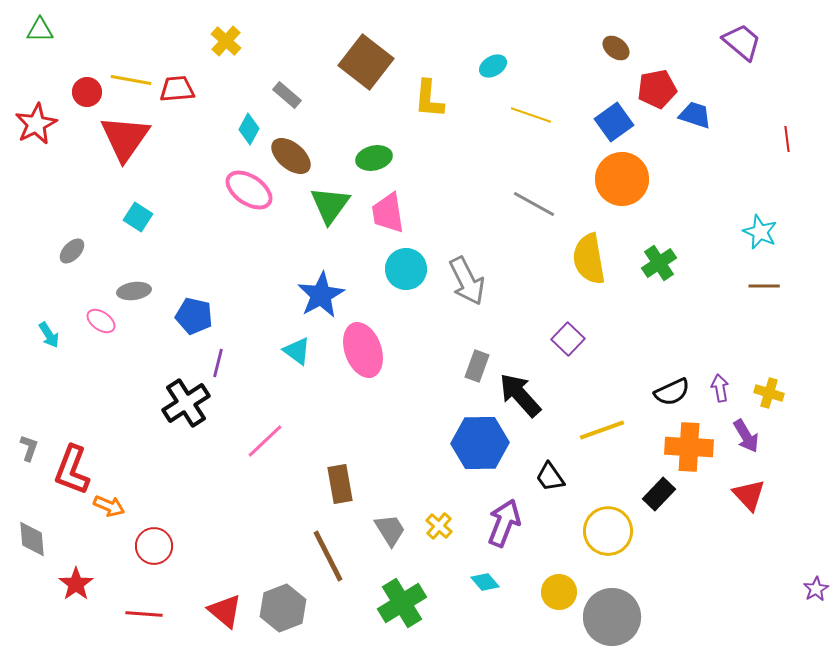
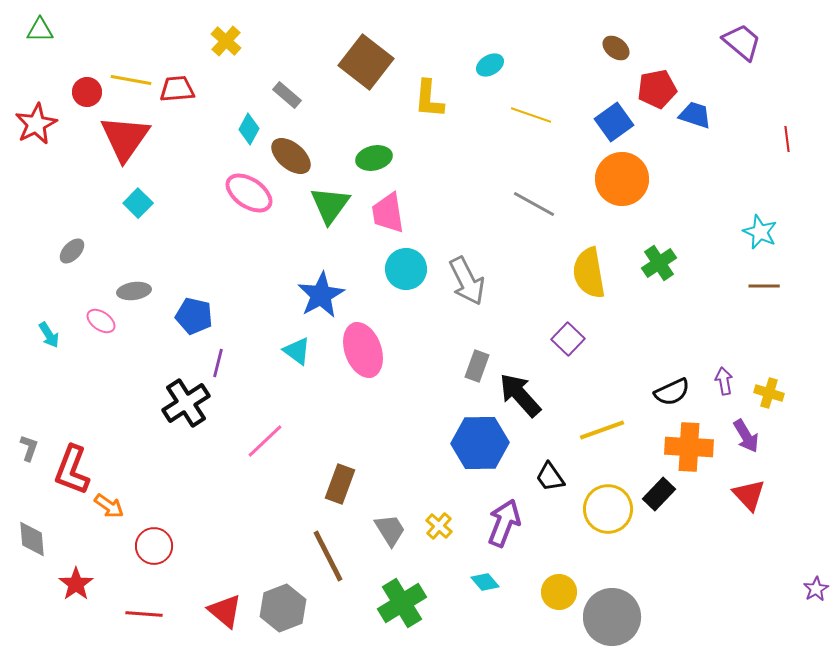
cyan ellipse at (493, 66): moved 3 px left, 1 px up
pink ellipse at (249, 190): moved 3 px down
cyan square at (138, 217): moved 14 px up; rotated 12 degrees clockwise
yellow semicircle at (589, 259): moved 14 px down
purple arrow at (720, 388): moved 4 px right, 7 px up
brown rectangle at (340, 484): rotated 30 degrees clockwise
orange arrow at (109, 506): rotated 12 degrees clockwise
yellow circle at (608, 531): moved 22 px up
